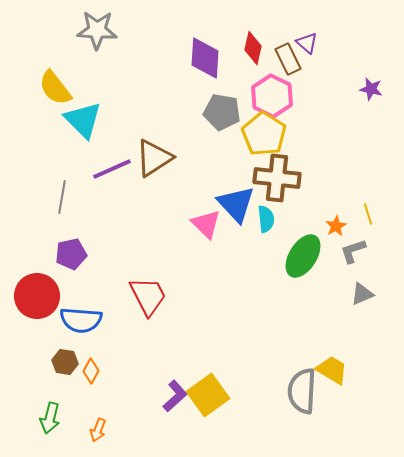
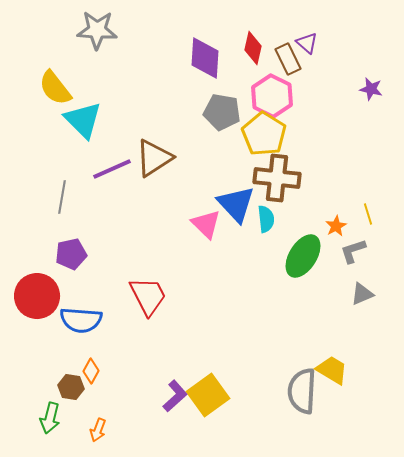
brown hexagon: moved 6 px right, 25 px down
